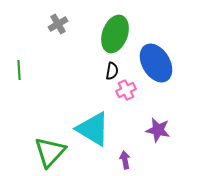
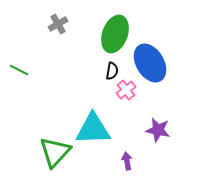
blue ellipse: moved 6 px left
green line: rotated 60 degrees counterclockwise
pink cross: rotated 12 degrees counterclockwise
cyan triangle: rotated 33 degrees counterclockwise
green triangle: moved 5 px right
purple arrow: moved 2 px right, 1 px down
